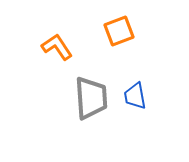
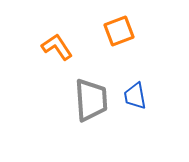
gray trapezoid: moved 2 px down
